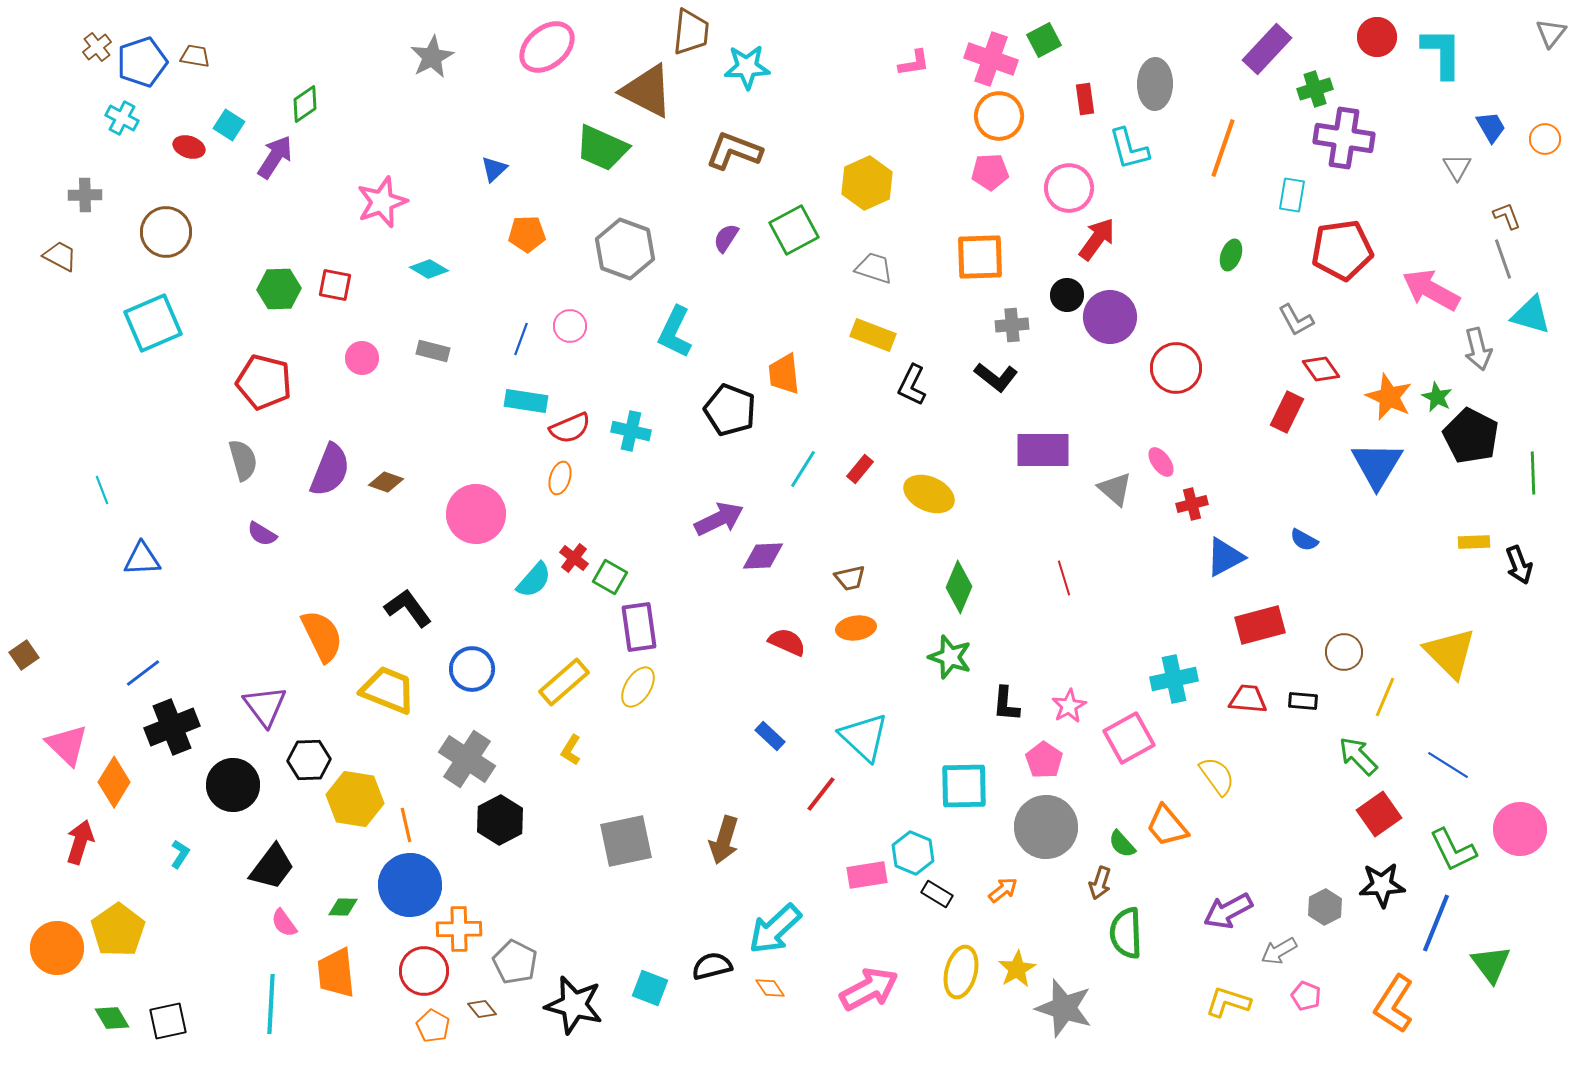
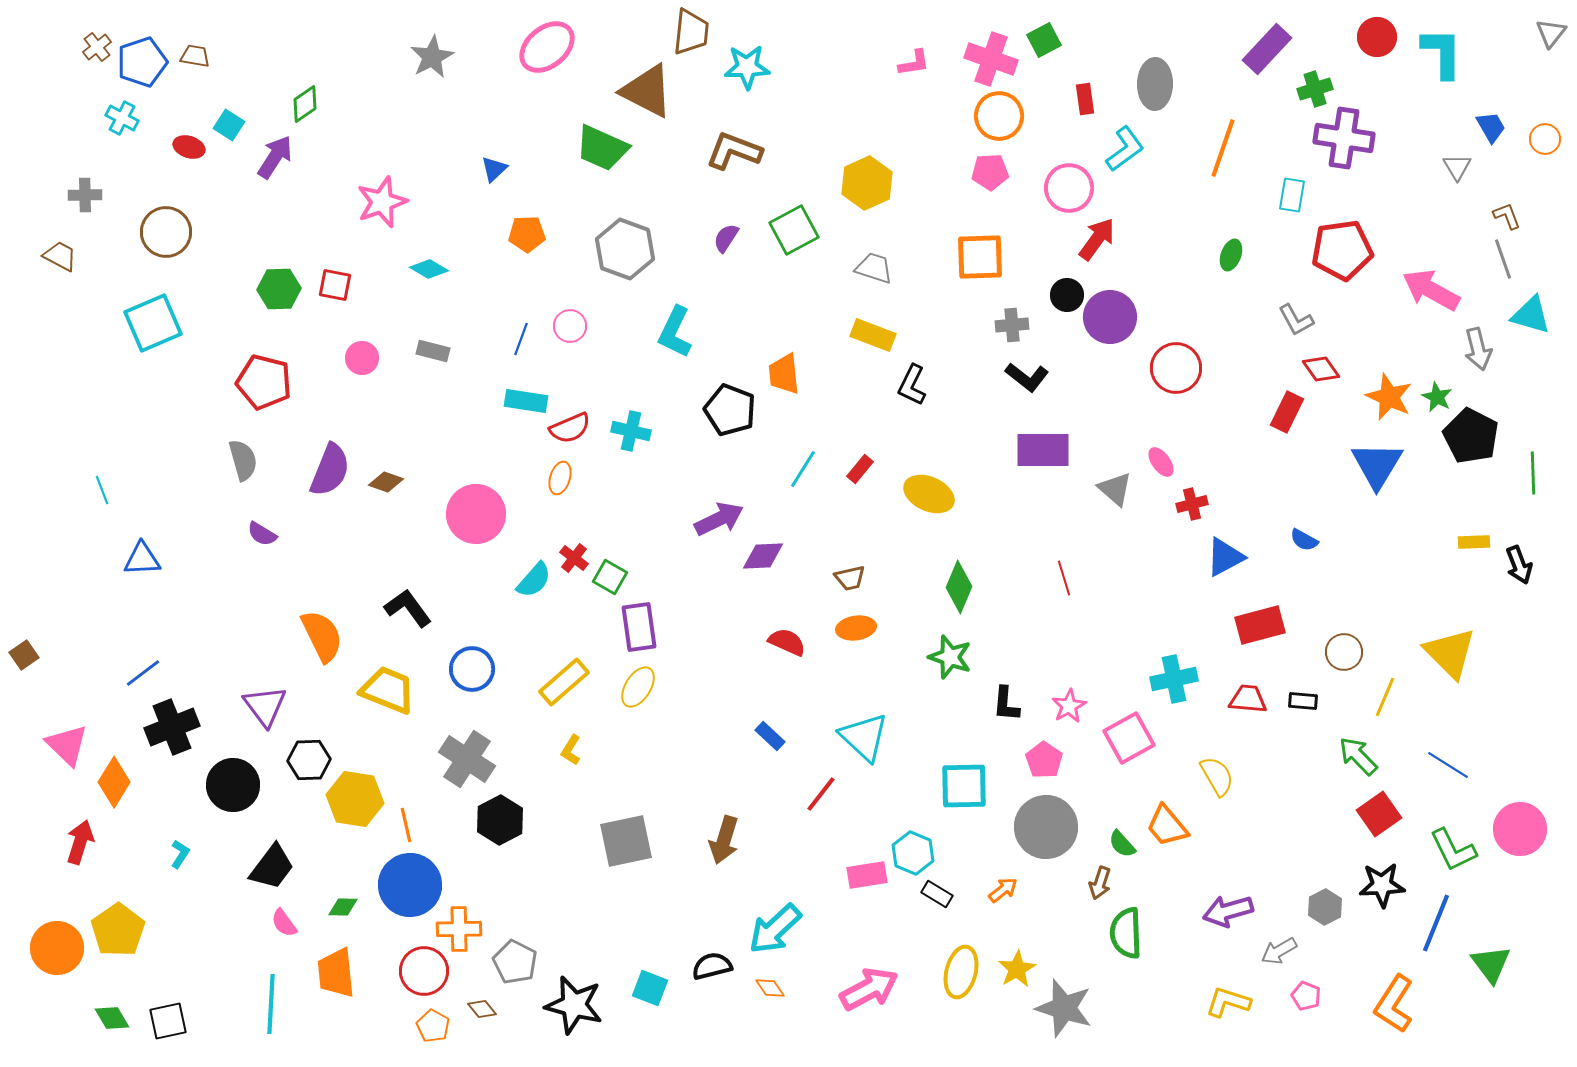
cyan L-shape at (1129, 149): moved 4 px left; rotated 111 degrees counterclockwise
black L-shape at (996, 377): moved 31 px right
yellow semicircle at (1217, 776): rotated 6 degrees clockwise
purple arrow at (1228, 911): rotated 12 degrees clockwise
